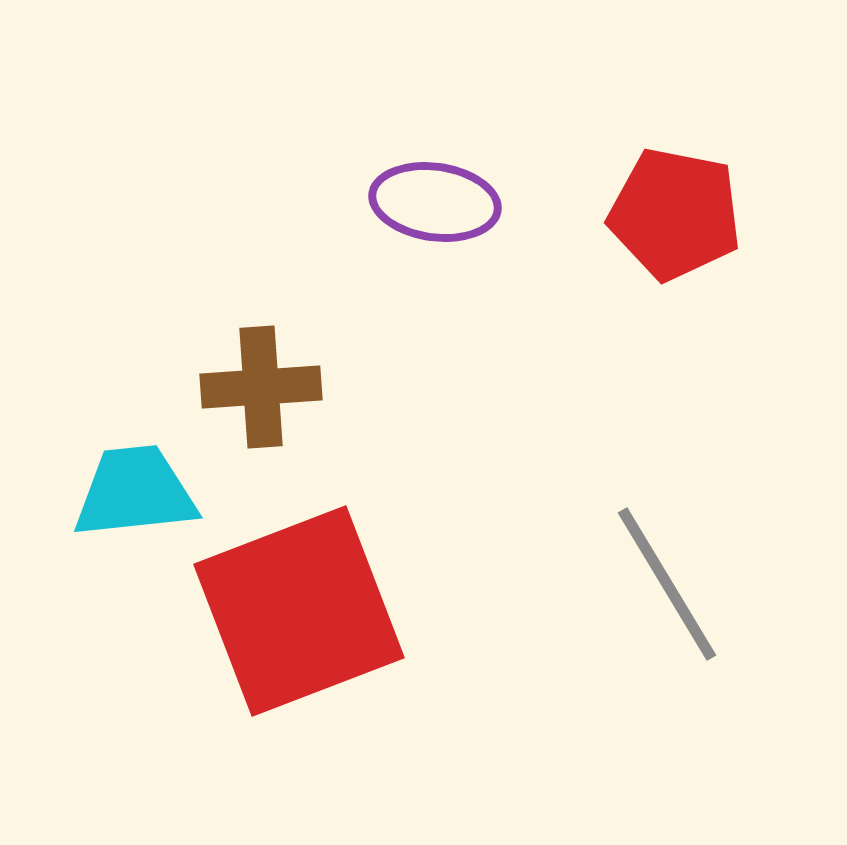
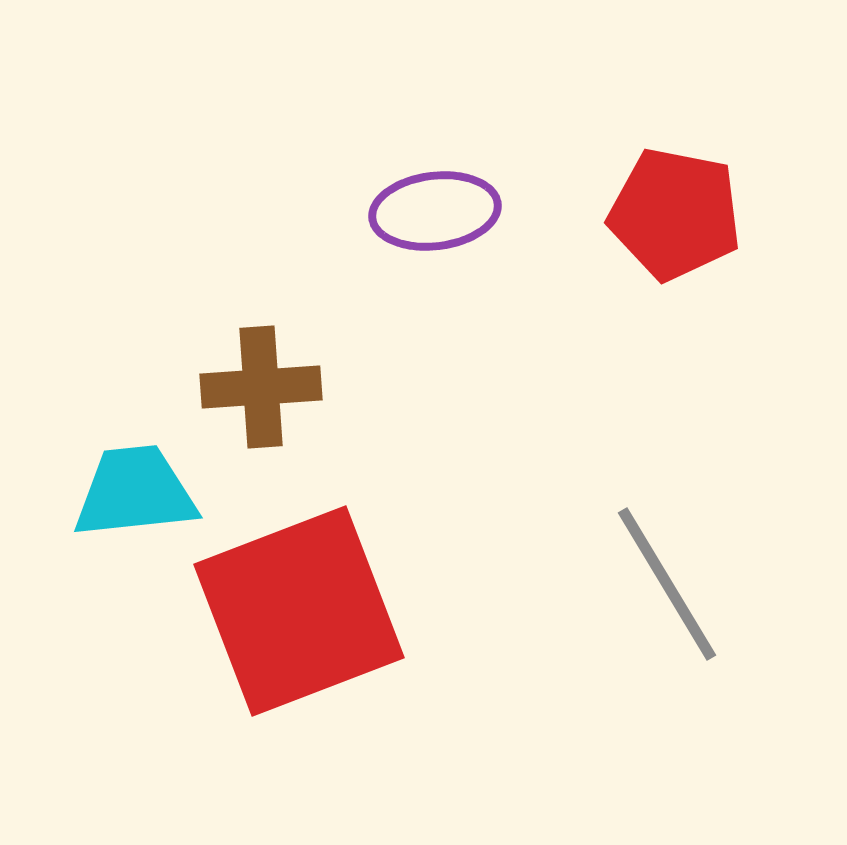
purple ellipse: moved 9 px down; rotated 15 degrees counterclockwise
